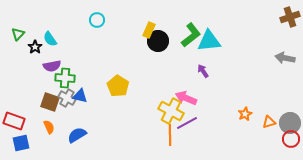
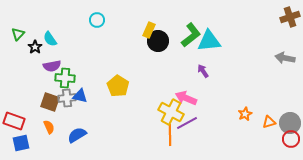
gray cross: rotated 36 degrees counterclockwise
yellow cross: moved 1 px down
